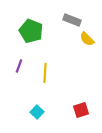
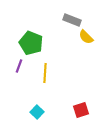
green pentagon: moved 12 px down
yellow semicircle: moved 1 px left, 2 px up
